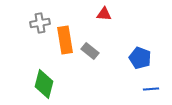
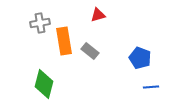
red triangle: moved 6 px left, 1 px down; rotated 21 degrees counterclockwise
orange rectangle: moved 1 px left, 1 px down
blue line: moved 2 px up
